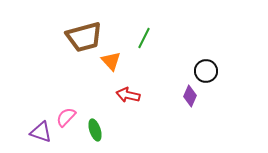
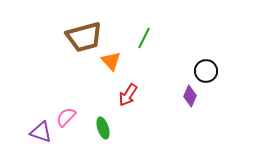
red arrow: rotated 70 degrees counterclockwise
green ellipse: moved 8 px right, 2 px up
